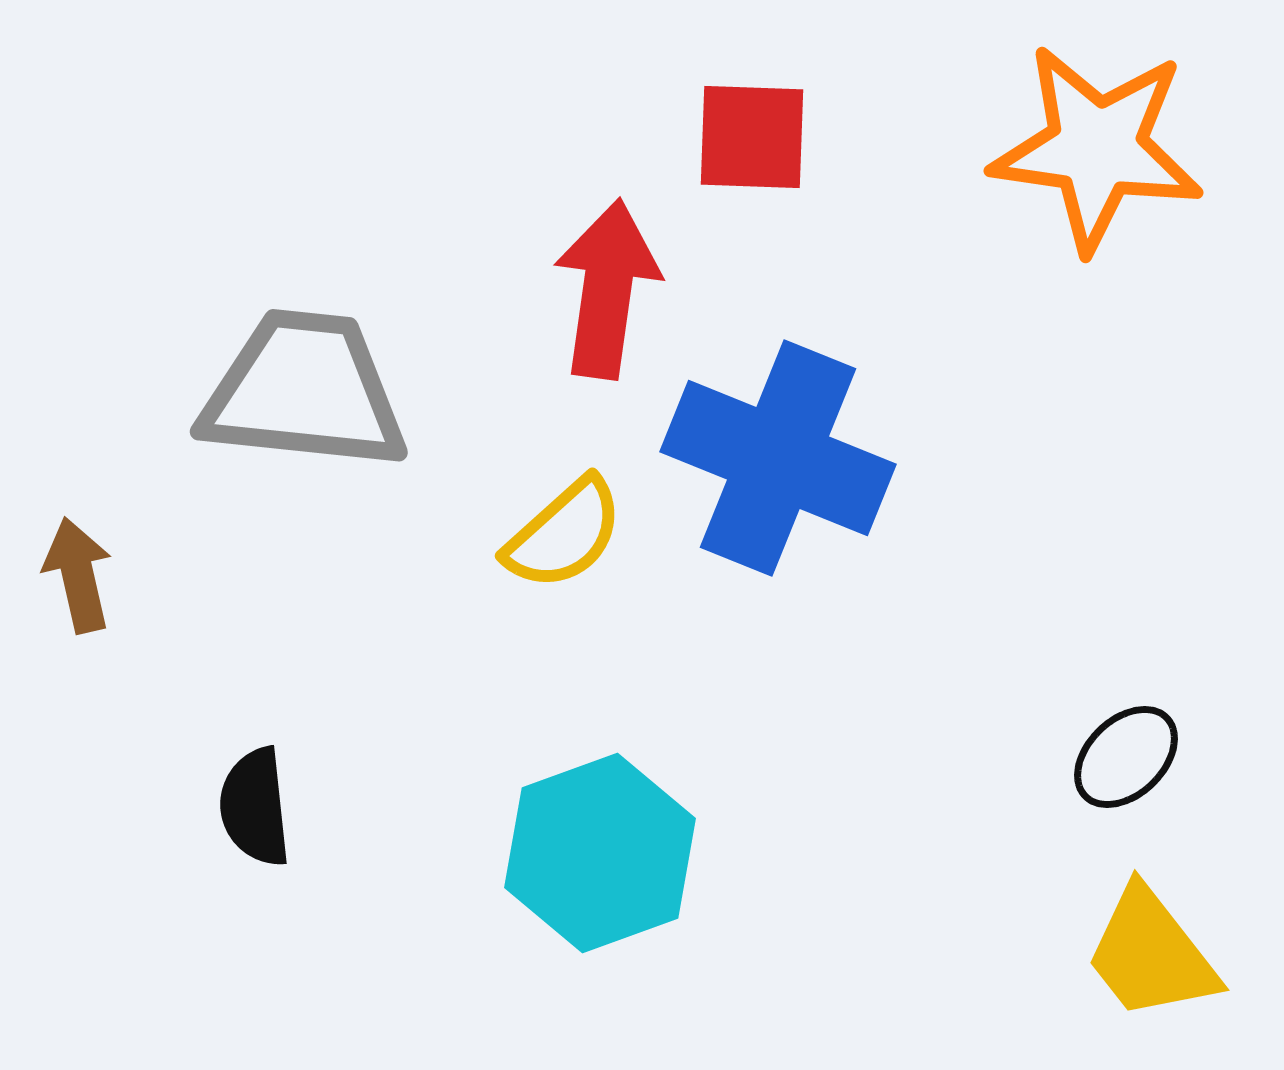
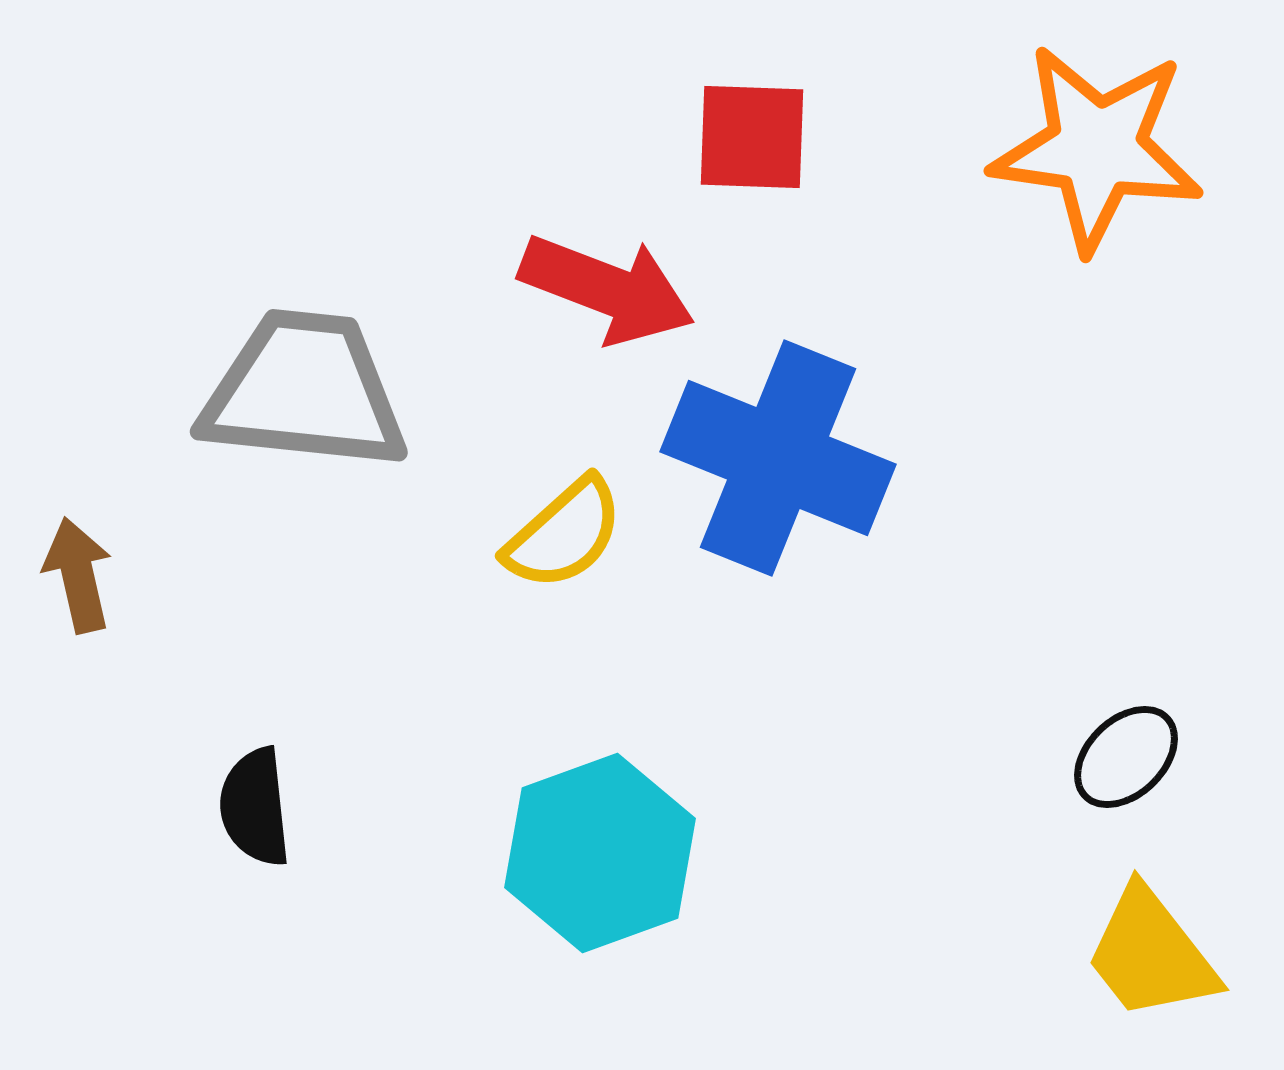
red arrow: rotated 103 degrees clockwise
